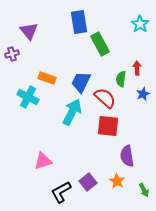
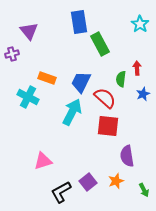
orange star: moved 1 px left; rotated 21 degrees clockwise
